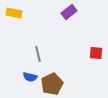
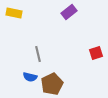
red square: rotated 24 degrees counterclockwise
